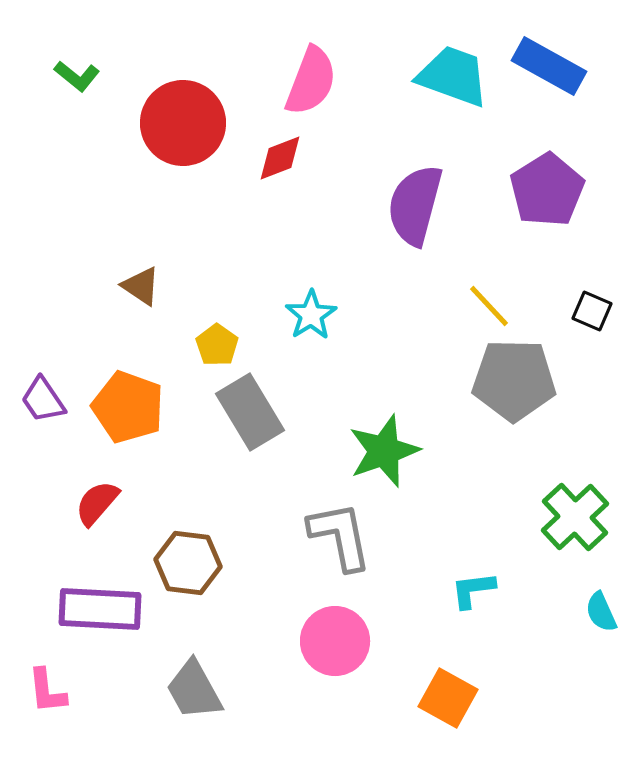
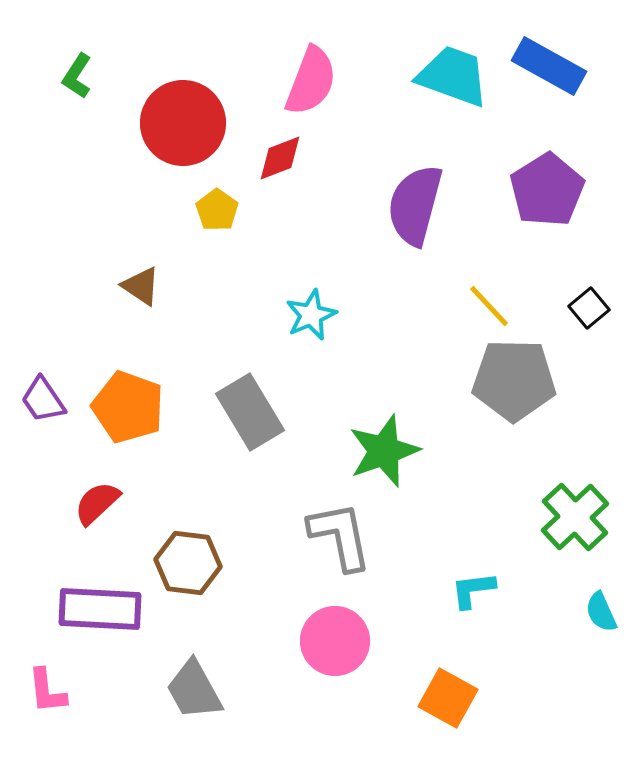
green L-shape: rotated 84 degrees clockwise
black square: moved 3 px left, 3 px up; rotated 27 degrees clockwise
cyan star: rotated 9 degrees clockwise
yellow pentagon: moved 135 px up
red semicircle: rotated 6 degrees clockwise
